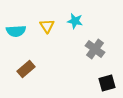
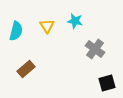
cyan semicircle: rotated 72 degrees counterclockwise
